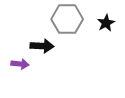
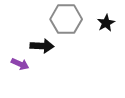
gray hexagon: moved 1 px left
purple arrow: rotated 18 degrees clockwise
